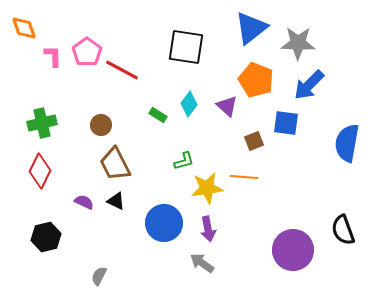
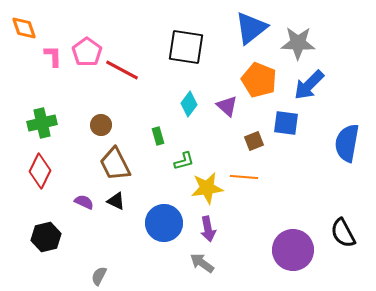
orange pentagon: moved 3 px right
green rectangle: moved 21 px down; rotated 42 degrees clockwise
black semicircle: moved 3 px down; rotated 8 degrees counterclockwise
